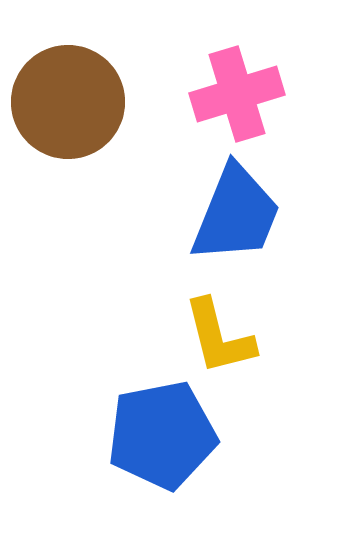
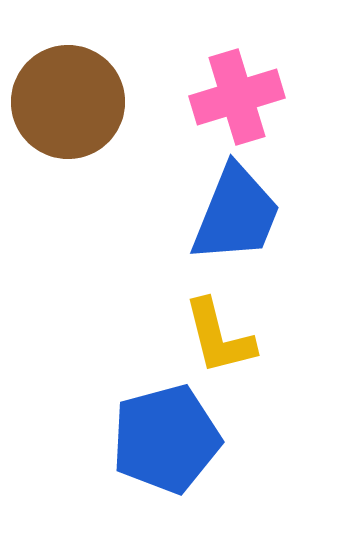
pink cross: moved 3 px down
blue pentagon: moved 4 px right, 4 px down; rotated 4 degrees counterclockwise
